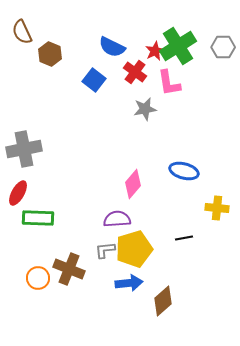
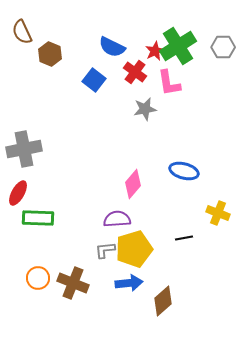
yellow cross: moved 1 px right, 5 px down; rotated 15 degrees clockwise
brown cross: moved 4 px right, 14 px down
